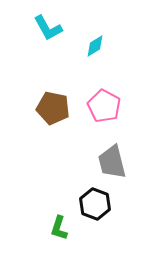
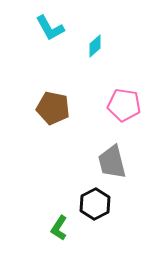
cyan L-shape: moved 2 px right
cyan diamond: rotated 10 degrees counterclockwise
pink pentagon: moved 20 px right, 1 px up; rotated 20 degrees counterclockwise
black hexagon: rotated 12 degrees clockwise
green L-shape: rotated 15 degrees clockwise
